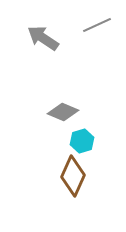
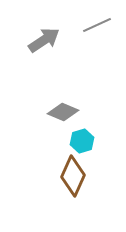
gray arrow: moved 1 px right, 2 px down; rotated 112 degrees clockwise
